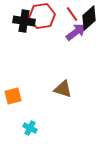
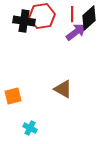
red line: rotated 35 degrees clockwise
brown triangle: rotated 12 degrees clockwise
